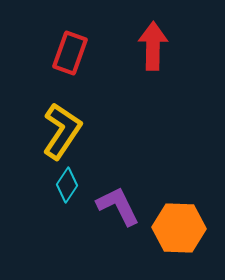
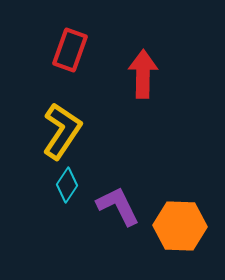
red arrow: moved 10 px left, 28 px down
red rectangle: moved 3 px up
orange hexagon: moved 1 px right, 2 px up
